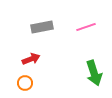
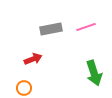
gray rectangle: moved 9 px right, 2 px down
red arrow: moved 2 px right
orange circle: moved 1 px left, 5 px down
